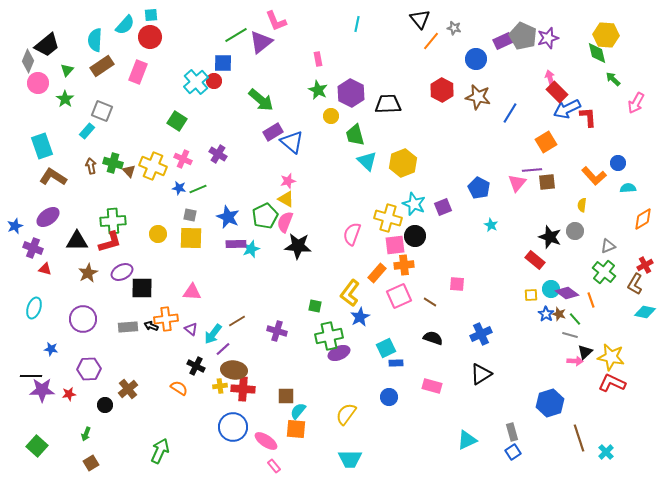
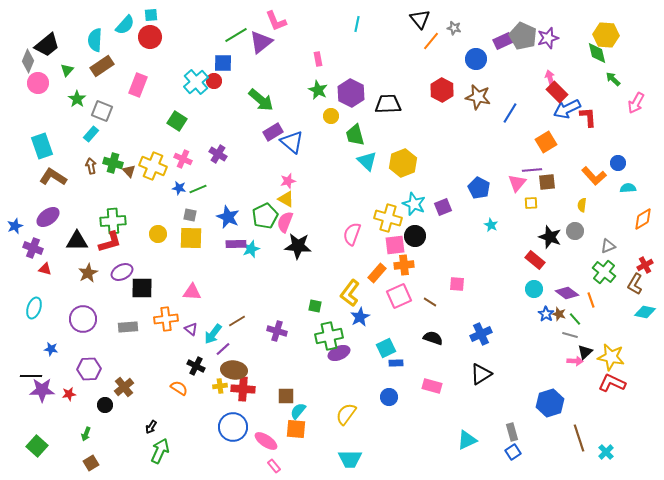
pink rectangle at (138, 72): moved 13 px down
green star at (65, 99): moved 12 px right
cyan rectangle at (87, 131): moved 4 px right, 3 px down
cyan circle at (551, 289): moved 17 px left
yellow square at (531, 295): moved 92 px up
black arrow at (151, 326): moved 101 px down; rotated 80 degrees counterclockwise
brown cross at (128, 389): moved 4 px left, 2 px up
